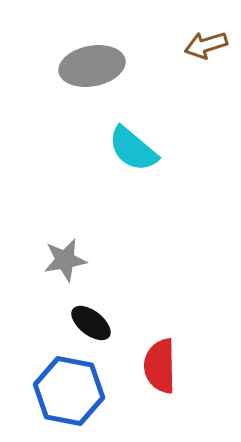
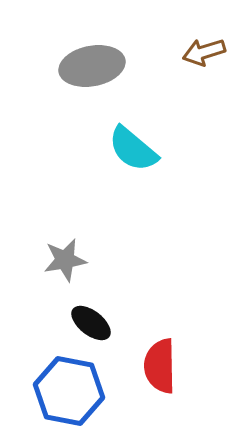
brown arrow: moved 2 px left, 7 px down
